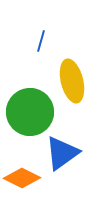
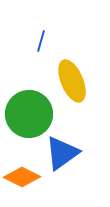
yellow ellipse: rotated 9 degrees counterclockwise
green circle: moved 1 px left, 2 px down
orange diamond: moved 1 px up
